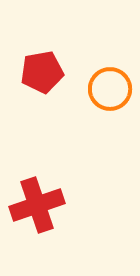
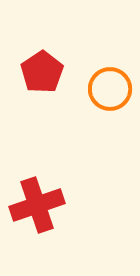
red pentagon: rotated 24 degrees counterclockwise
